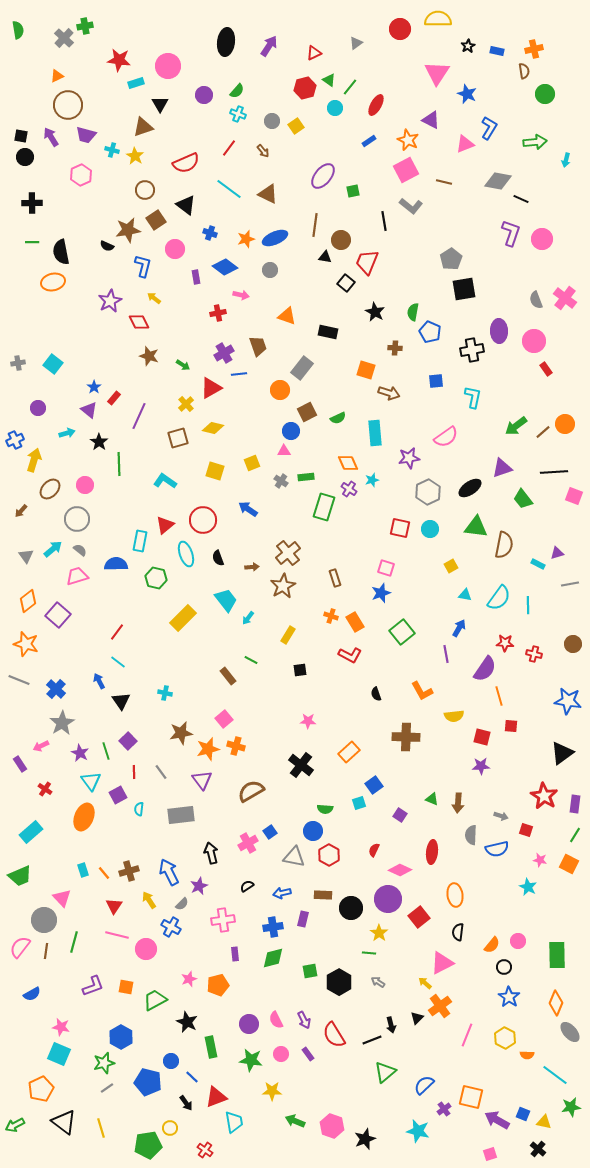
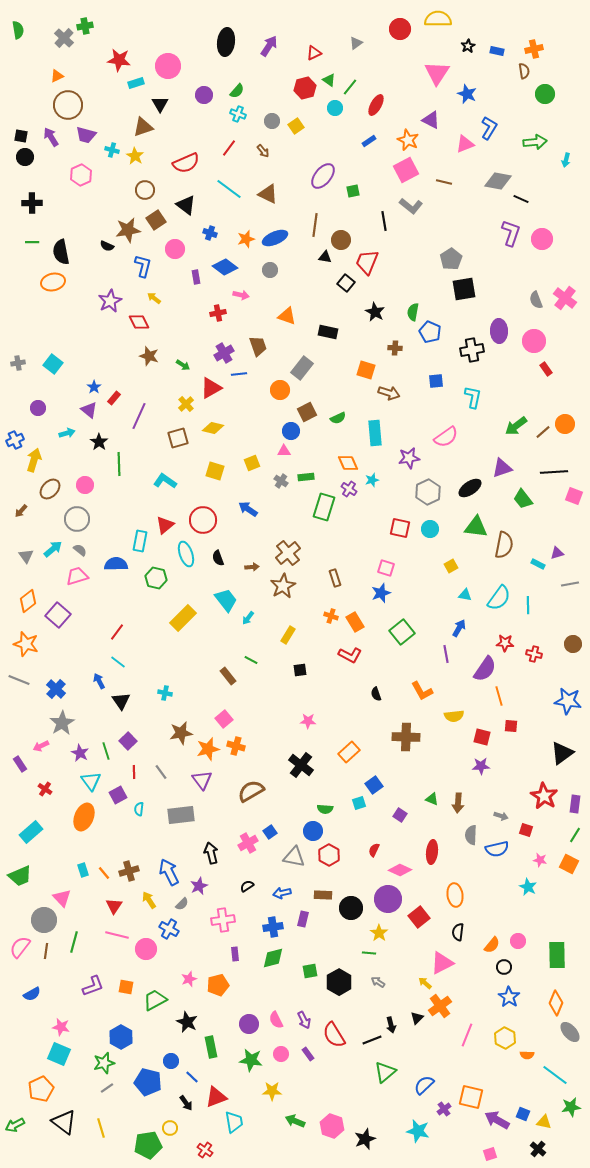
blue cross at (171, 927): moved 2 px left, 2 px down
